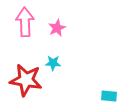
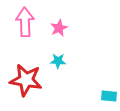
pink star: moved 2 px right
cyan star: moved 5 px right, 2 px up
